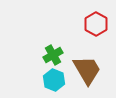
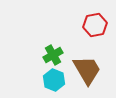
red hexagon: moved 1 px left, 1 px down; rotated 20 degrees clockwise
